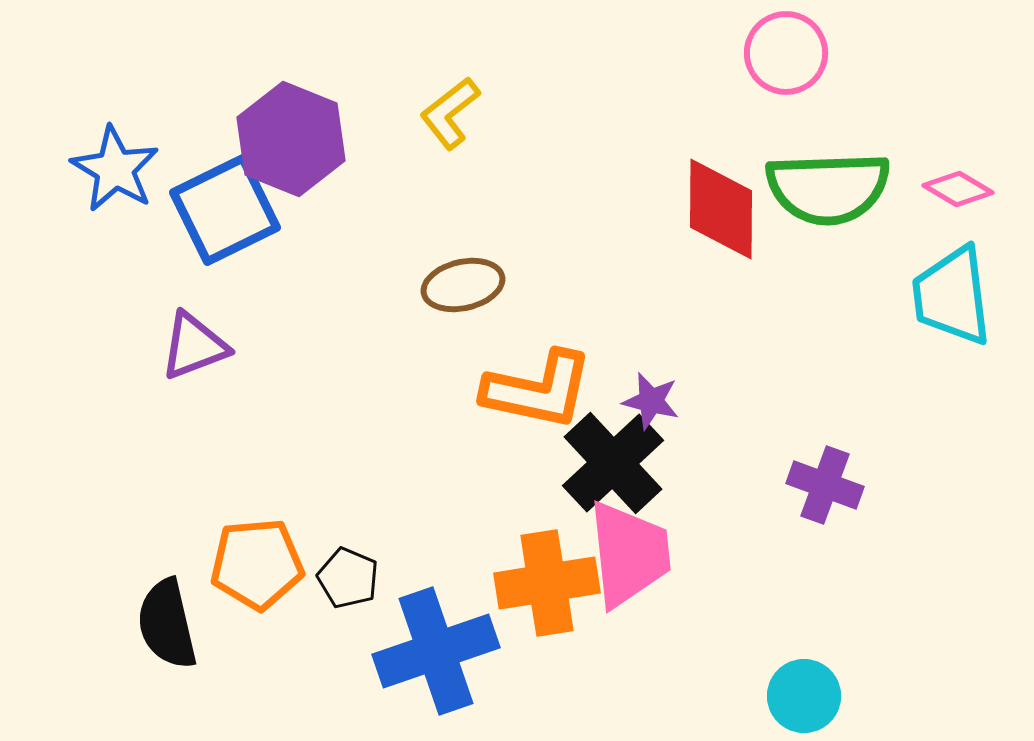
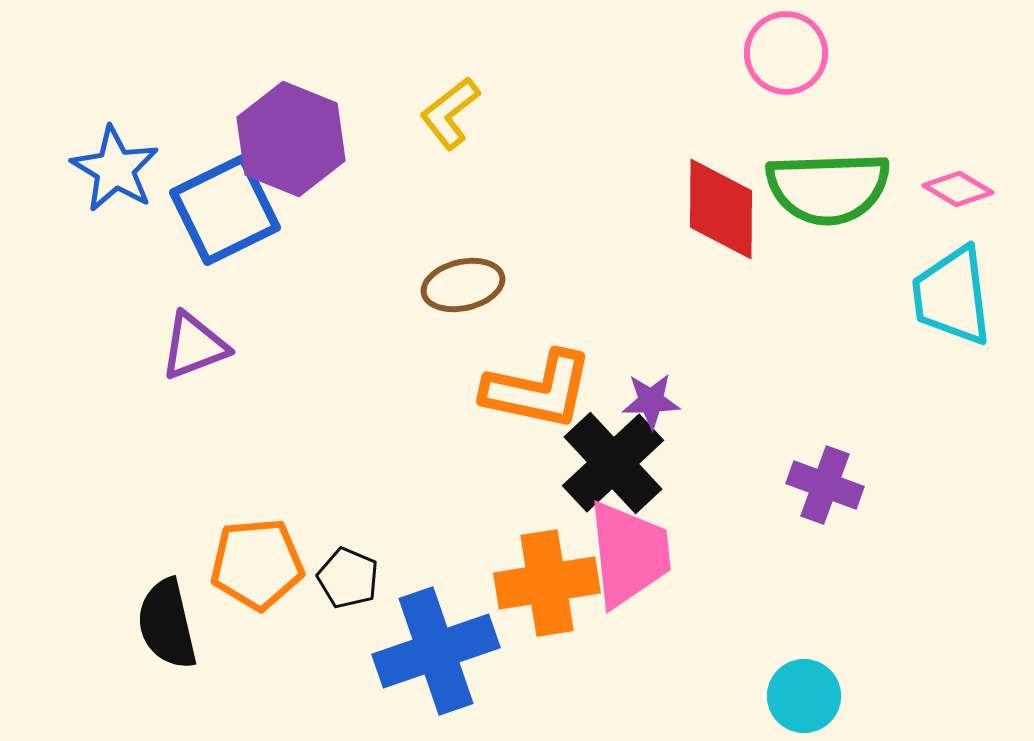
purple star: rotated 16 degrees counterclockwise
